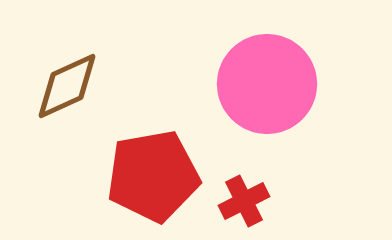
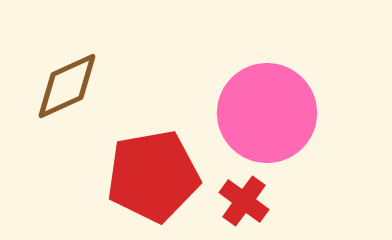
pink circle: moved 29 px down
red cross: rotated 27 degrees counterclockwise
